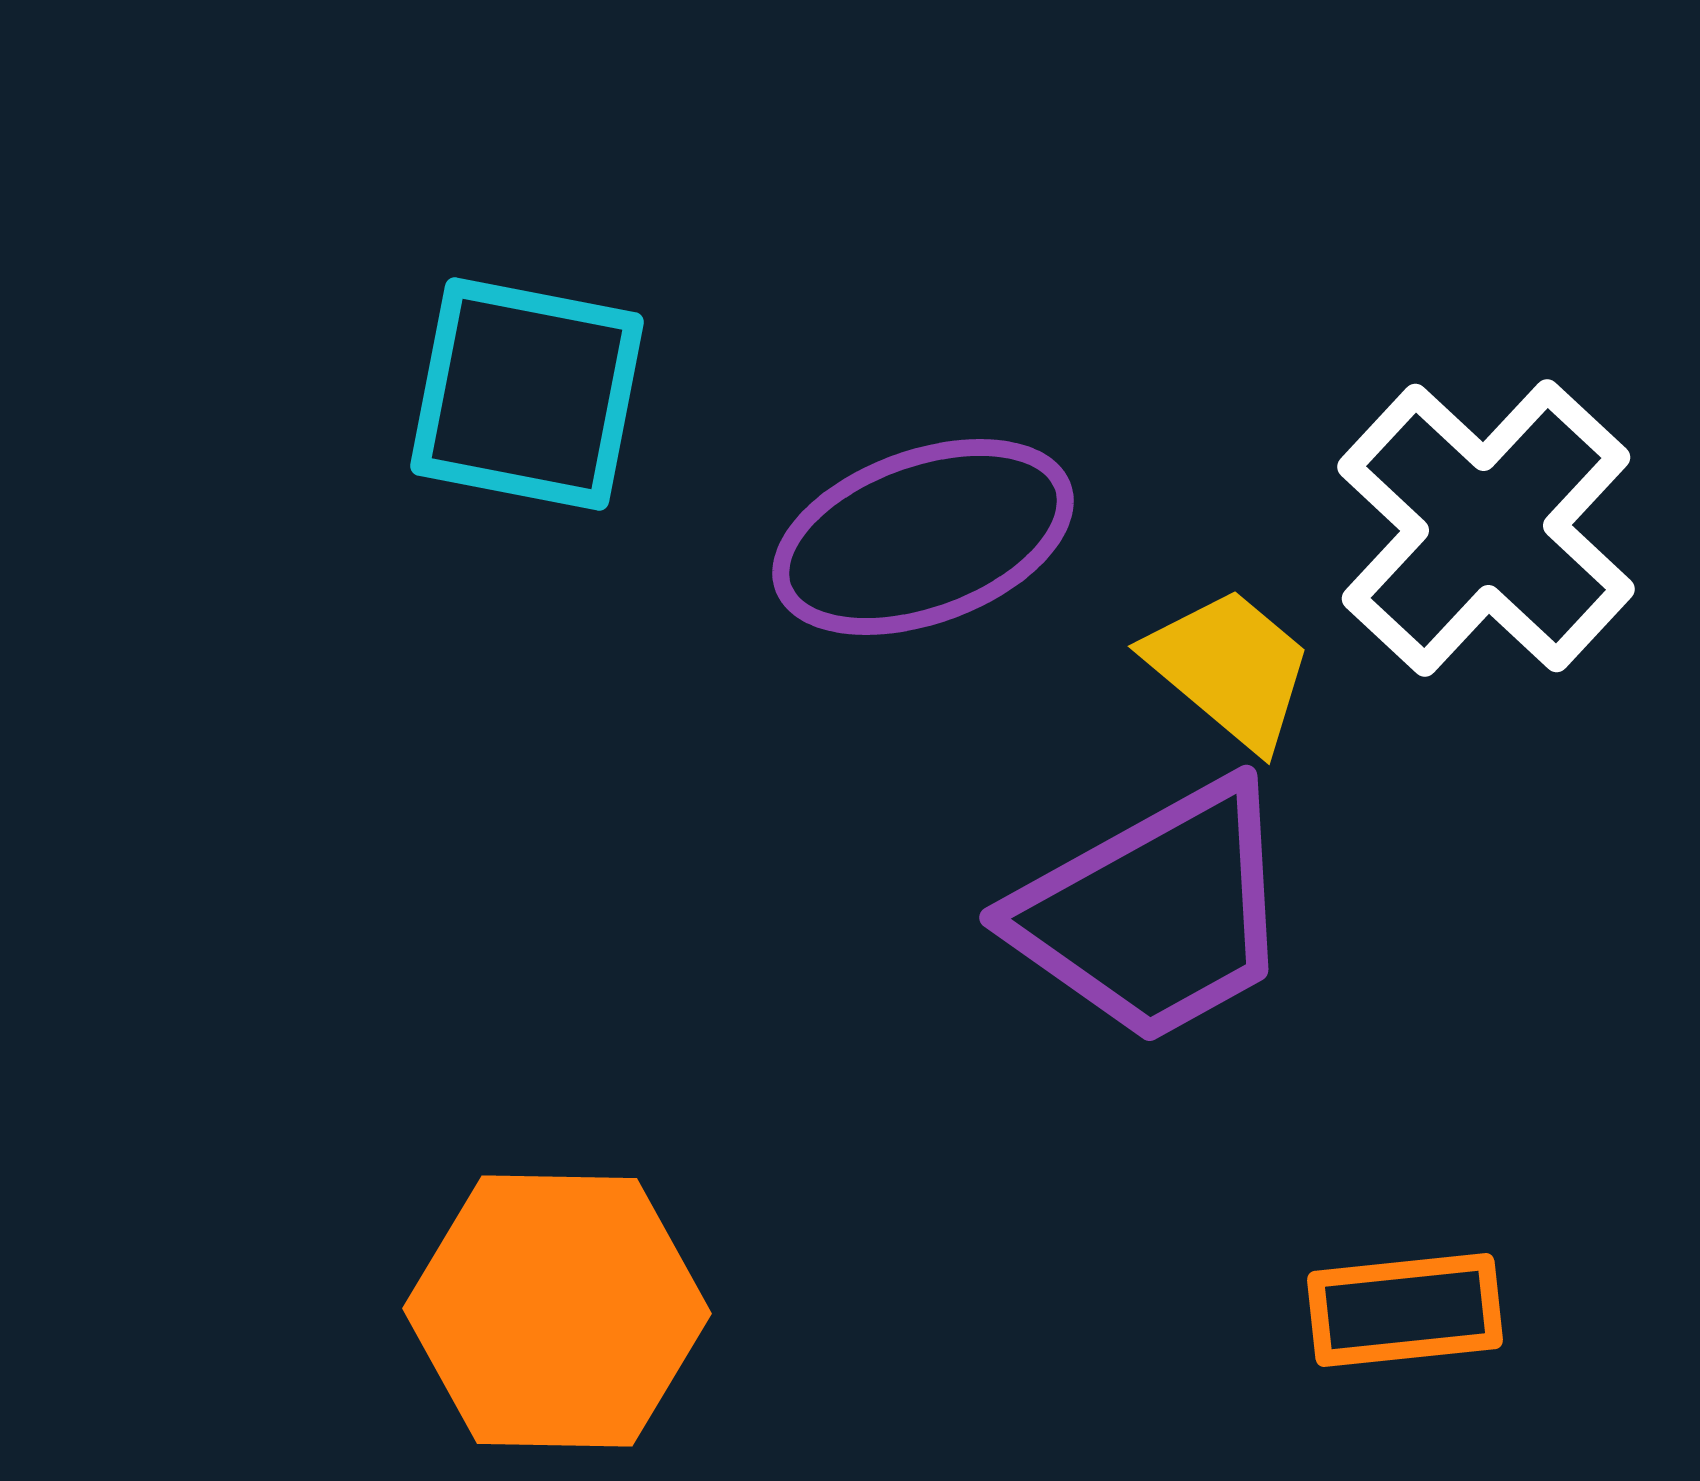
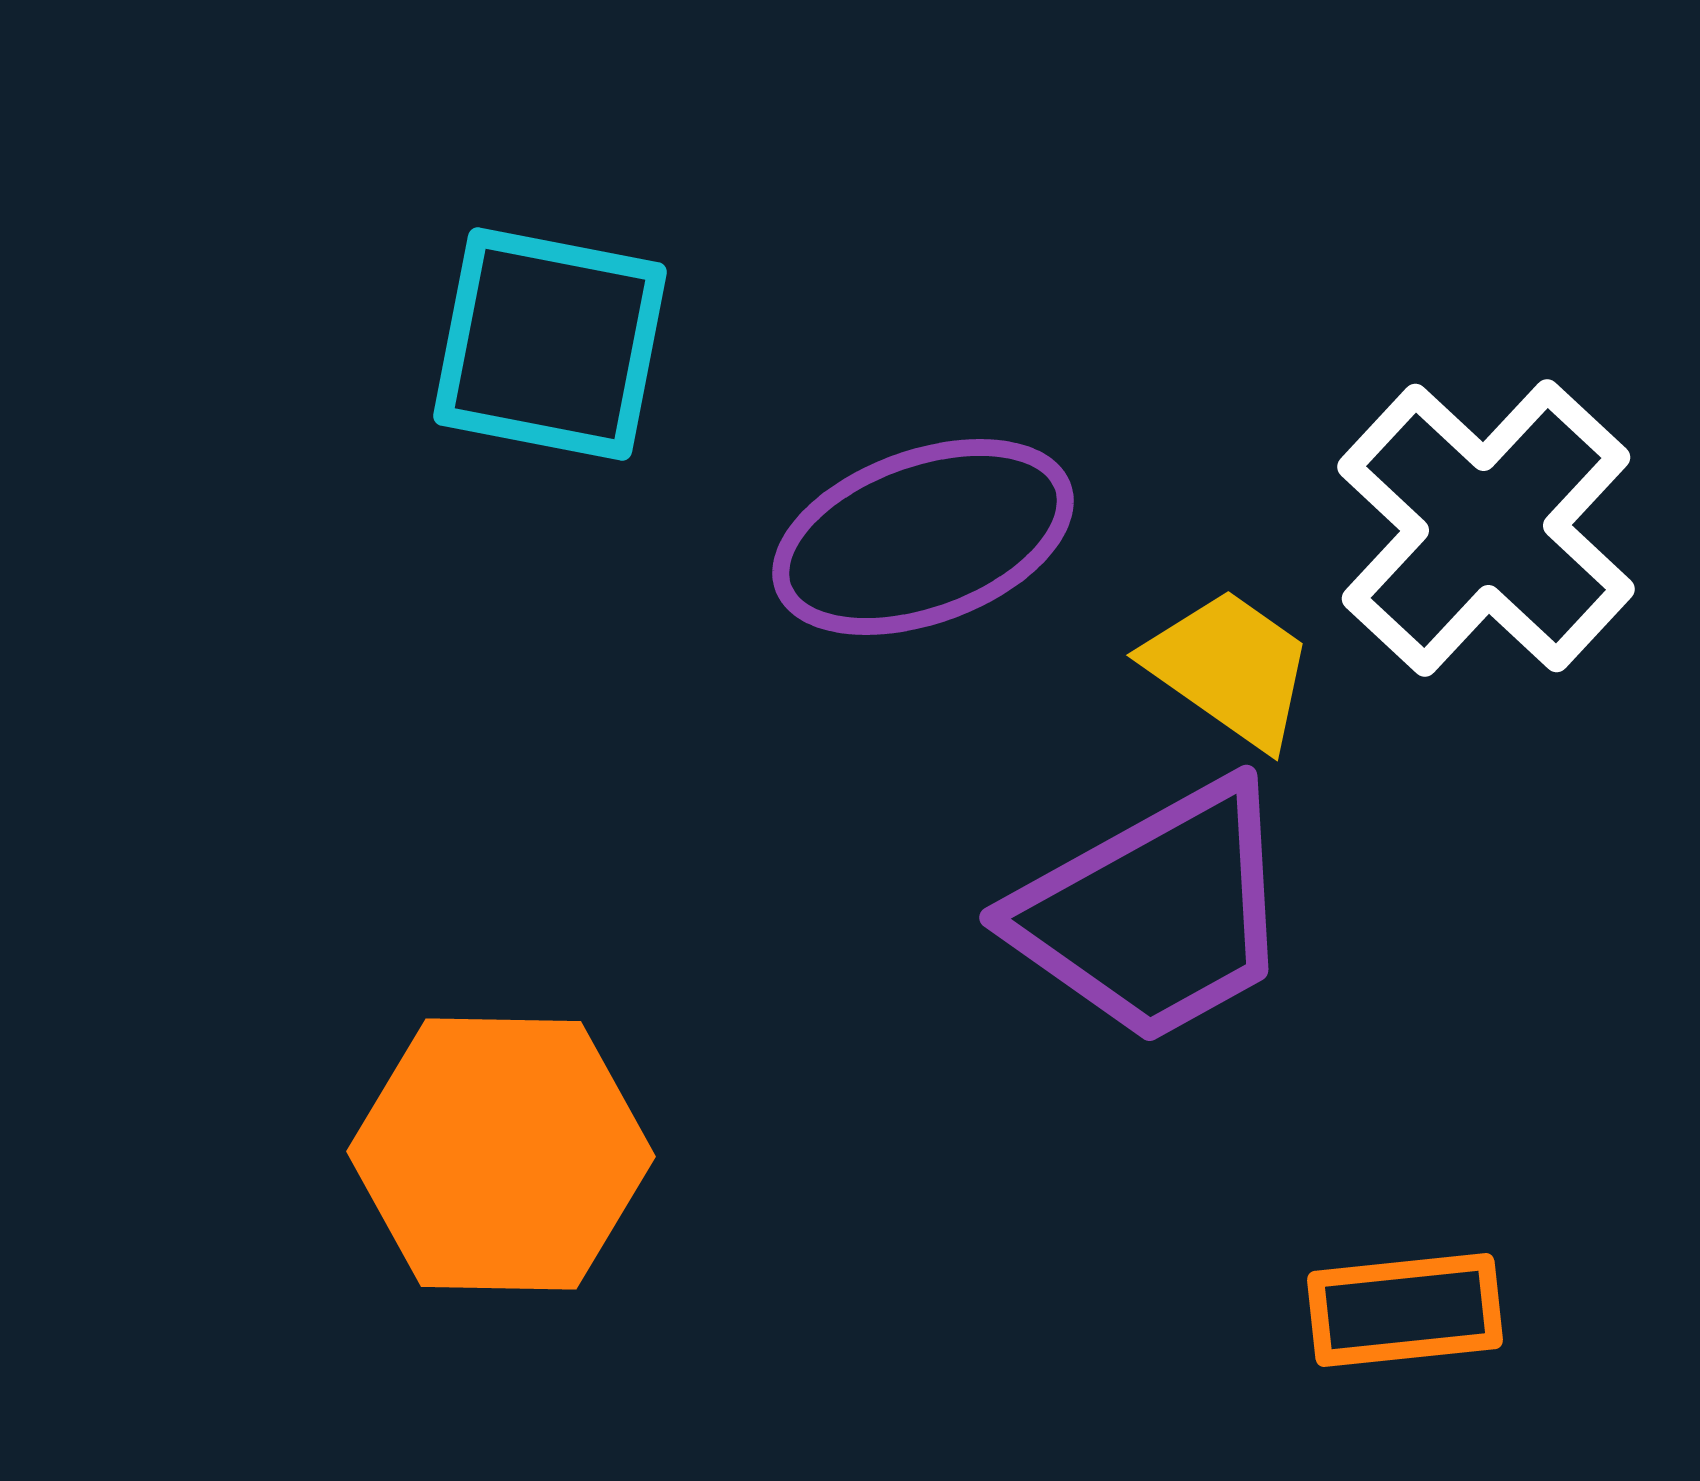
cyan square: moved 23 px right, 50 px up
yellow trapezoid: rotated 5 degrees counterclockwise
orange hexagon: moved 56 px left, 157 px up
